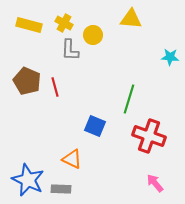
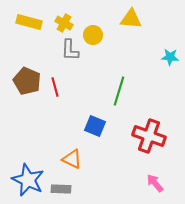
yellow rectangle: moved 3 px up
green line: moved 10 px left, 8 px up
